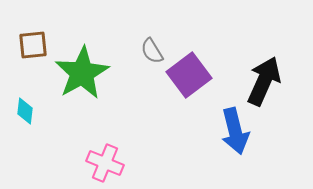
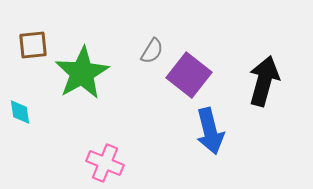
gray semicircle: rotated 116 degrees counterclockwise
purple square: rotated 15 degrees counterclockwise
black arrow: rotated 9 degrees counterclockwise
cyan diamond: moved 5 px left, 1 px down; rotated 16 degrees counterclockwise
blue arrow: moved 25 px left
